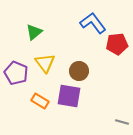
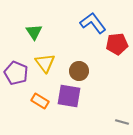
green triangle: rotated 24 degrees counterclockwise
